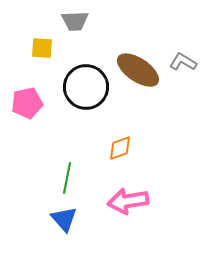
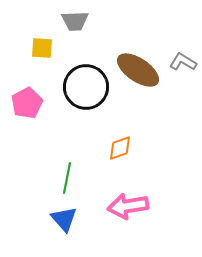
pink pentagon: rotated 16 degrees counterclockwise
pink arrow: moved 5 px down
